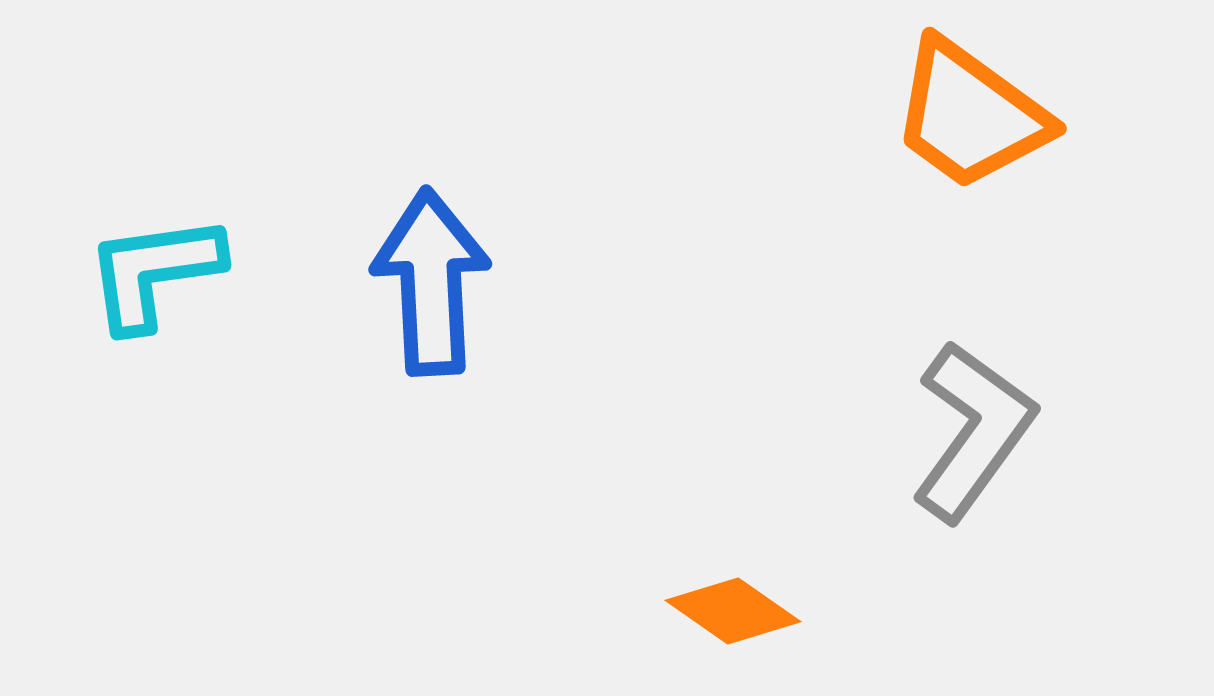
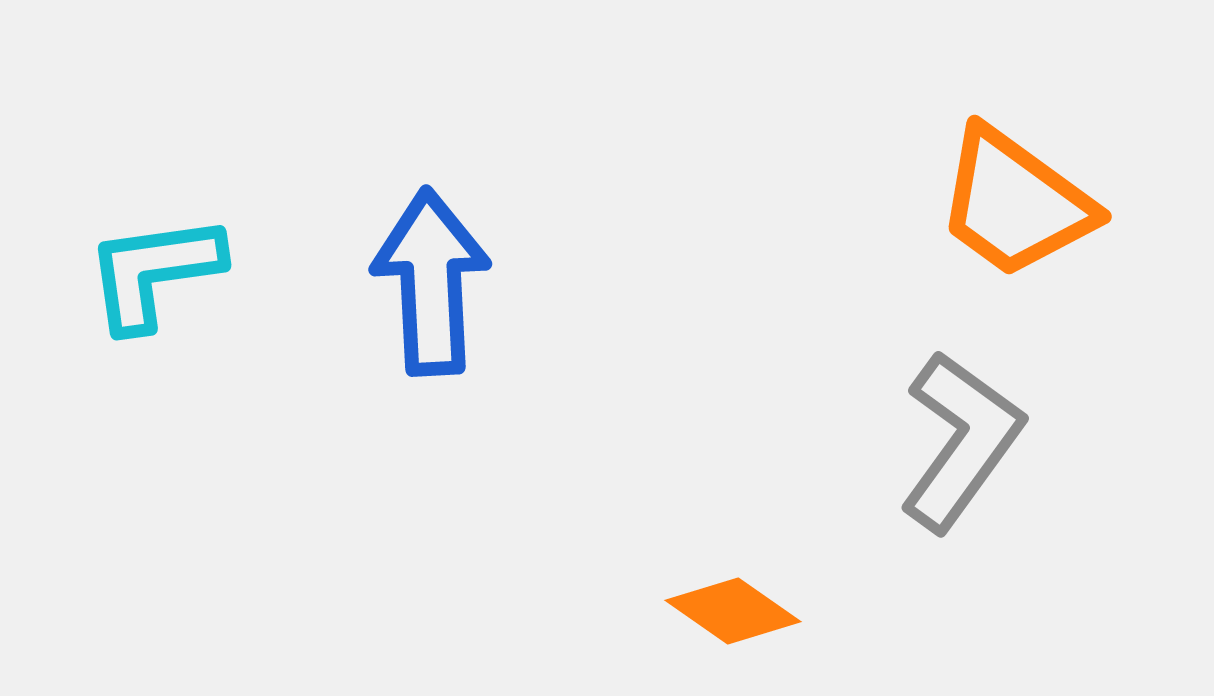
orange trapezoid: moved 45 px right, 88 px down
gray L-shape: moved 12 px left, 10 px down
